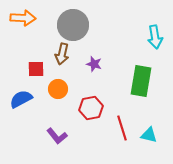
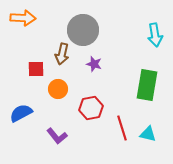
gray circle: moved 10 px right, 5 px down
cyan arrow: moved 2 px up
green rectangle: moved 6 px right, 4 px down
blue semicircle: moved 14 px down
cyan triangle: moved 1 px left, 1 px up
